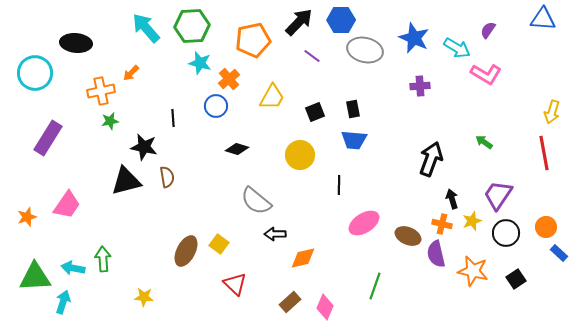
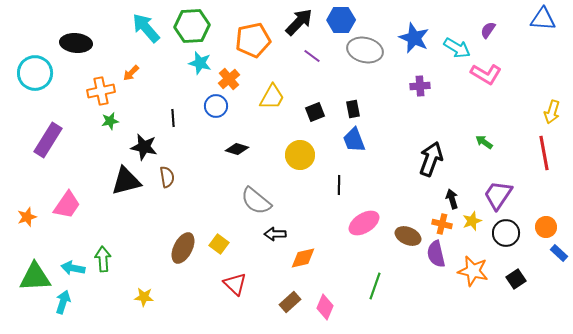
purple rectangle at (48, 138): moved 2 px down
blue trapezoid at (354, 140): rotated 64 degrees clockwise
brown ellipse at (186, 251): moved 3 px left, 3 px up
